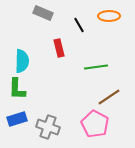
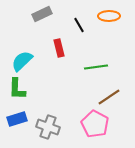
gray rectangle: moved 1 px left, 1 px down; rotated 48 degrees counterclockwise
cyan semicircle: rotated 135 degrees counterclockwise
